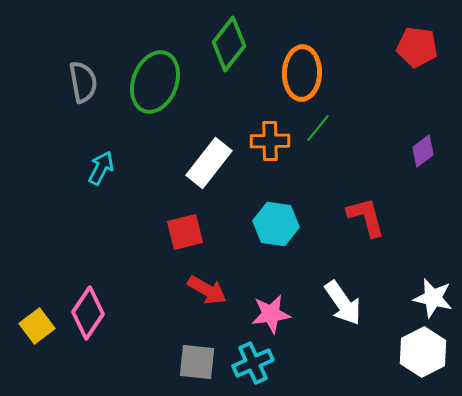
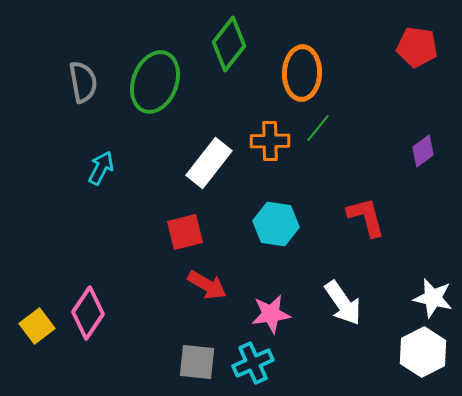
red arrow: moved 5 px up
